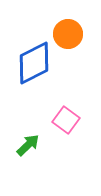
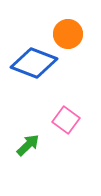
blue diamond: rotated 48 degrees clockwise
